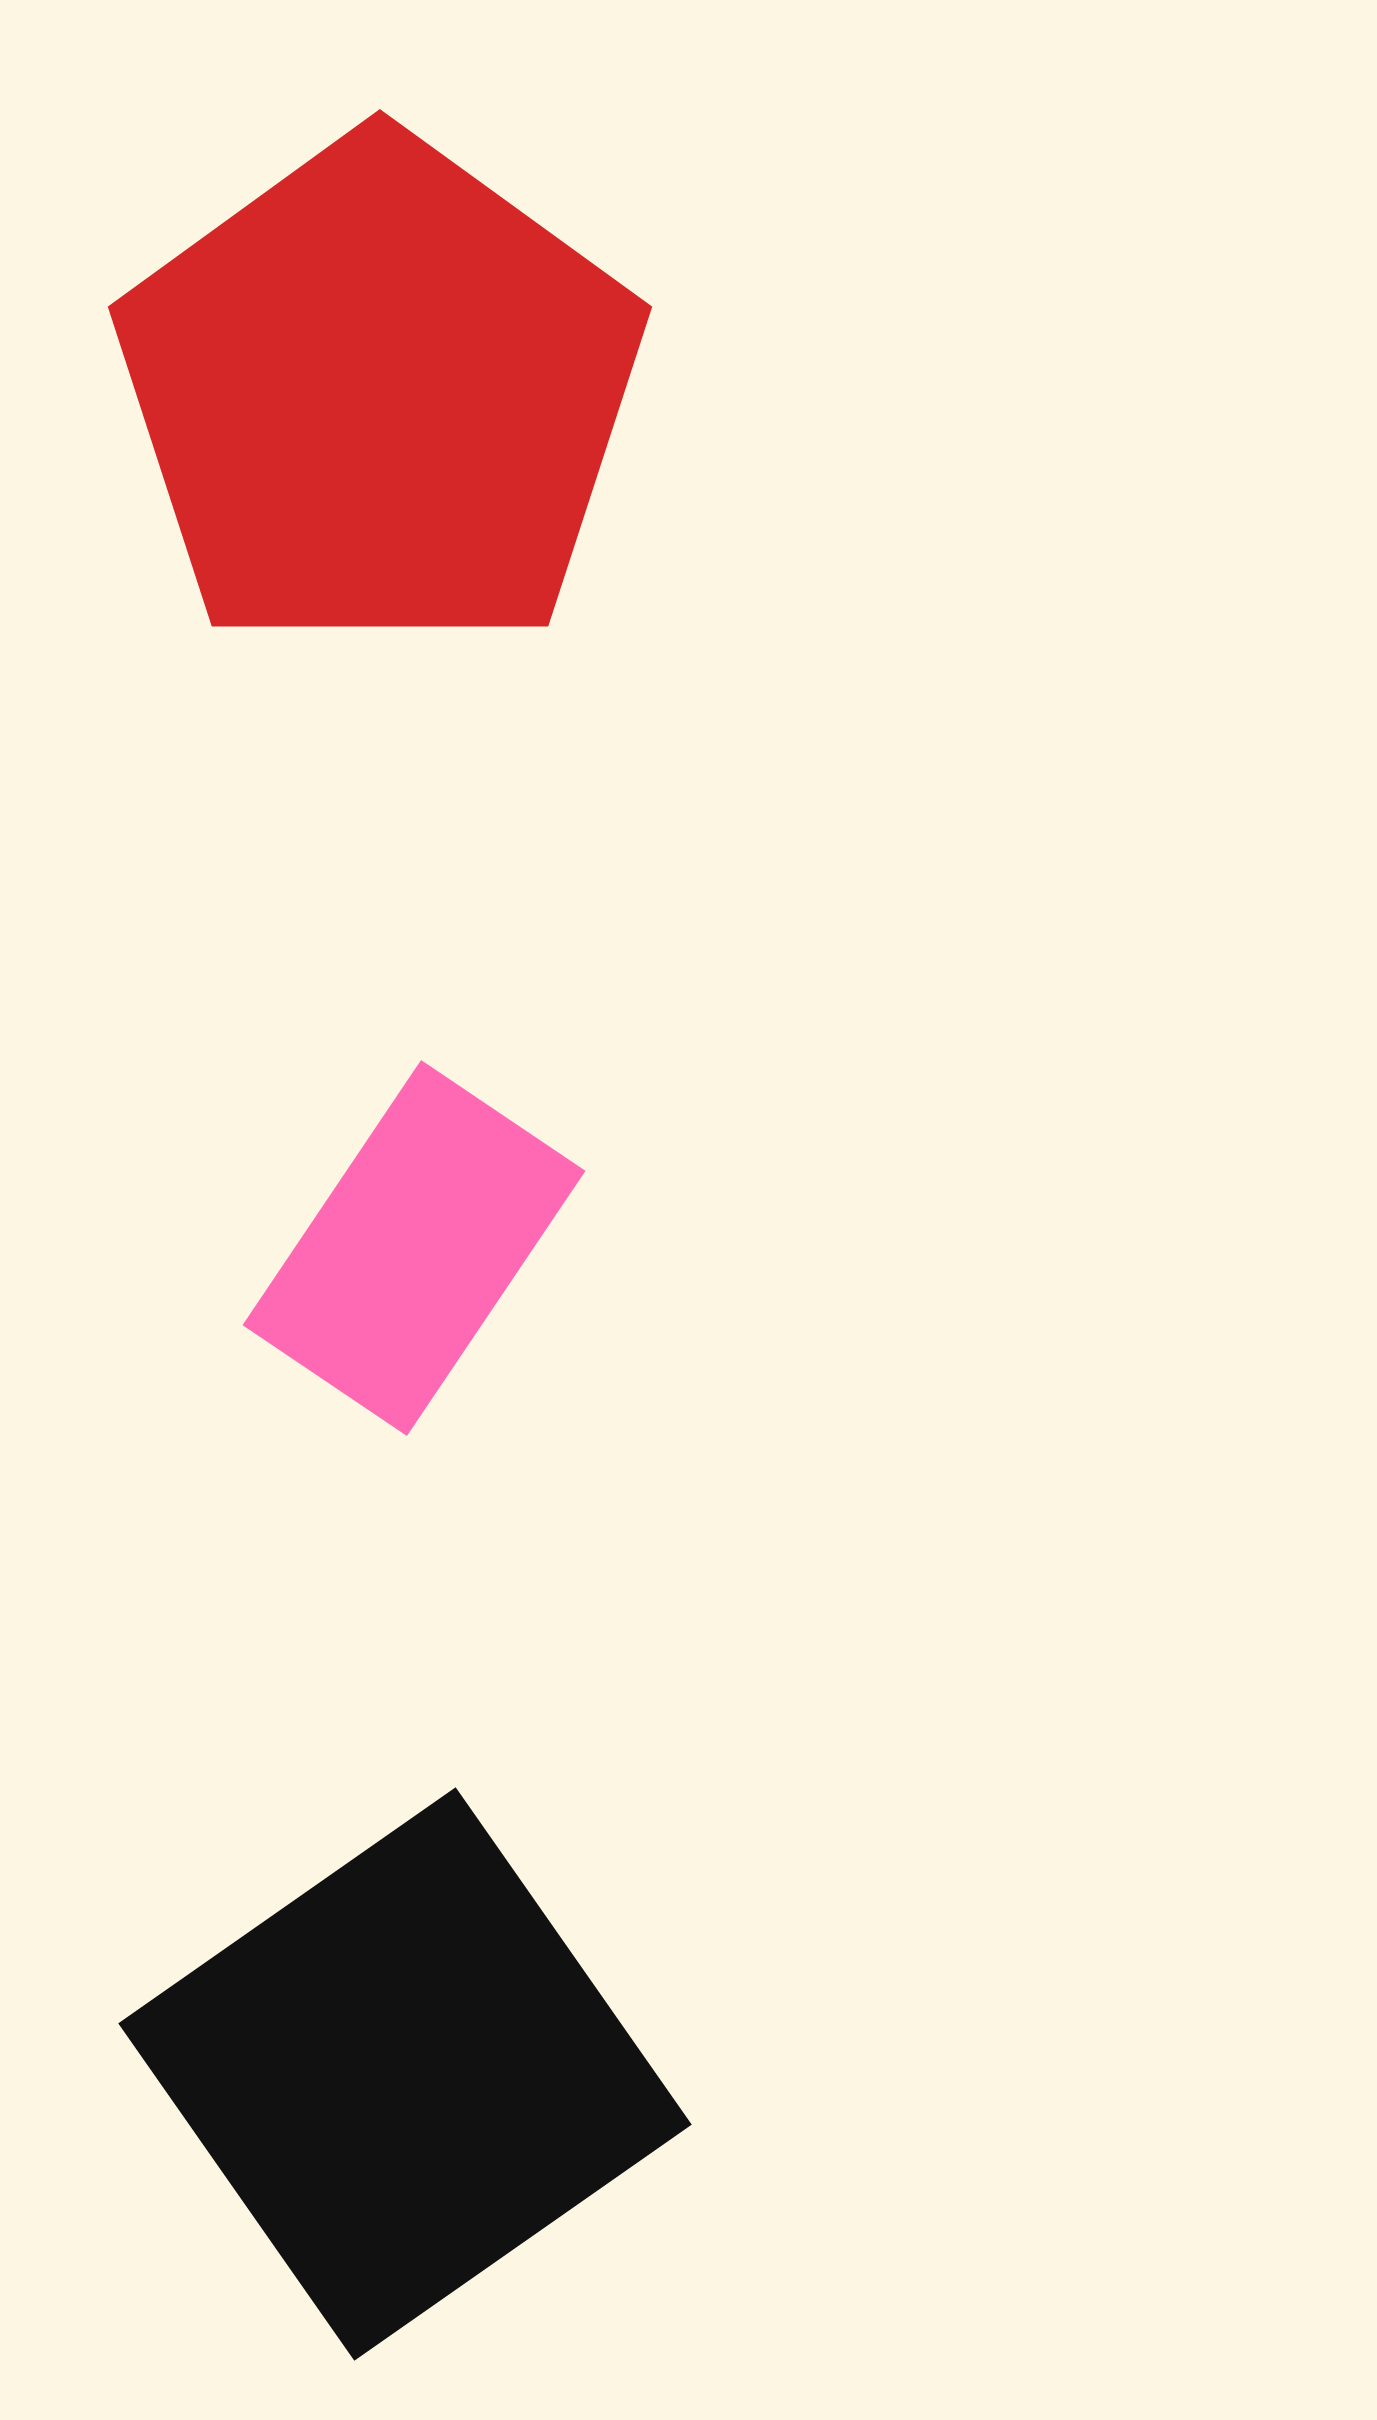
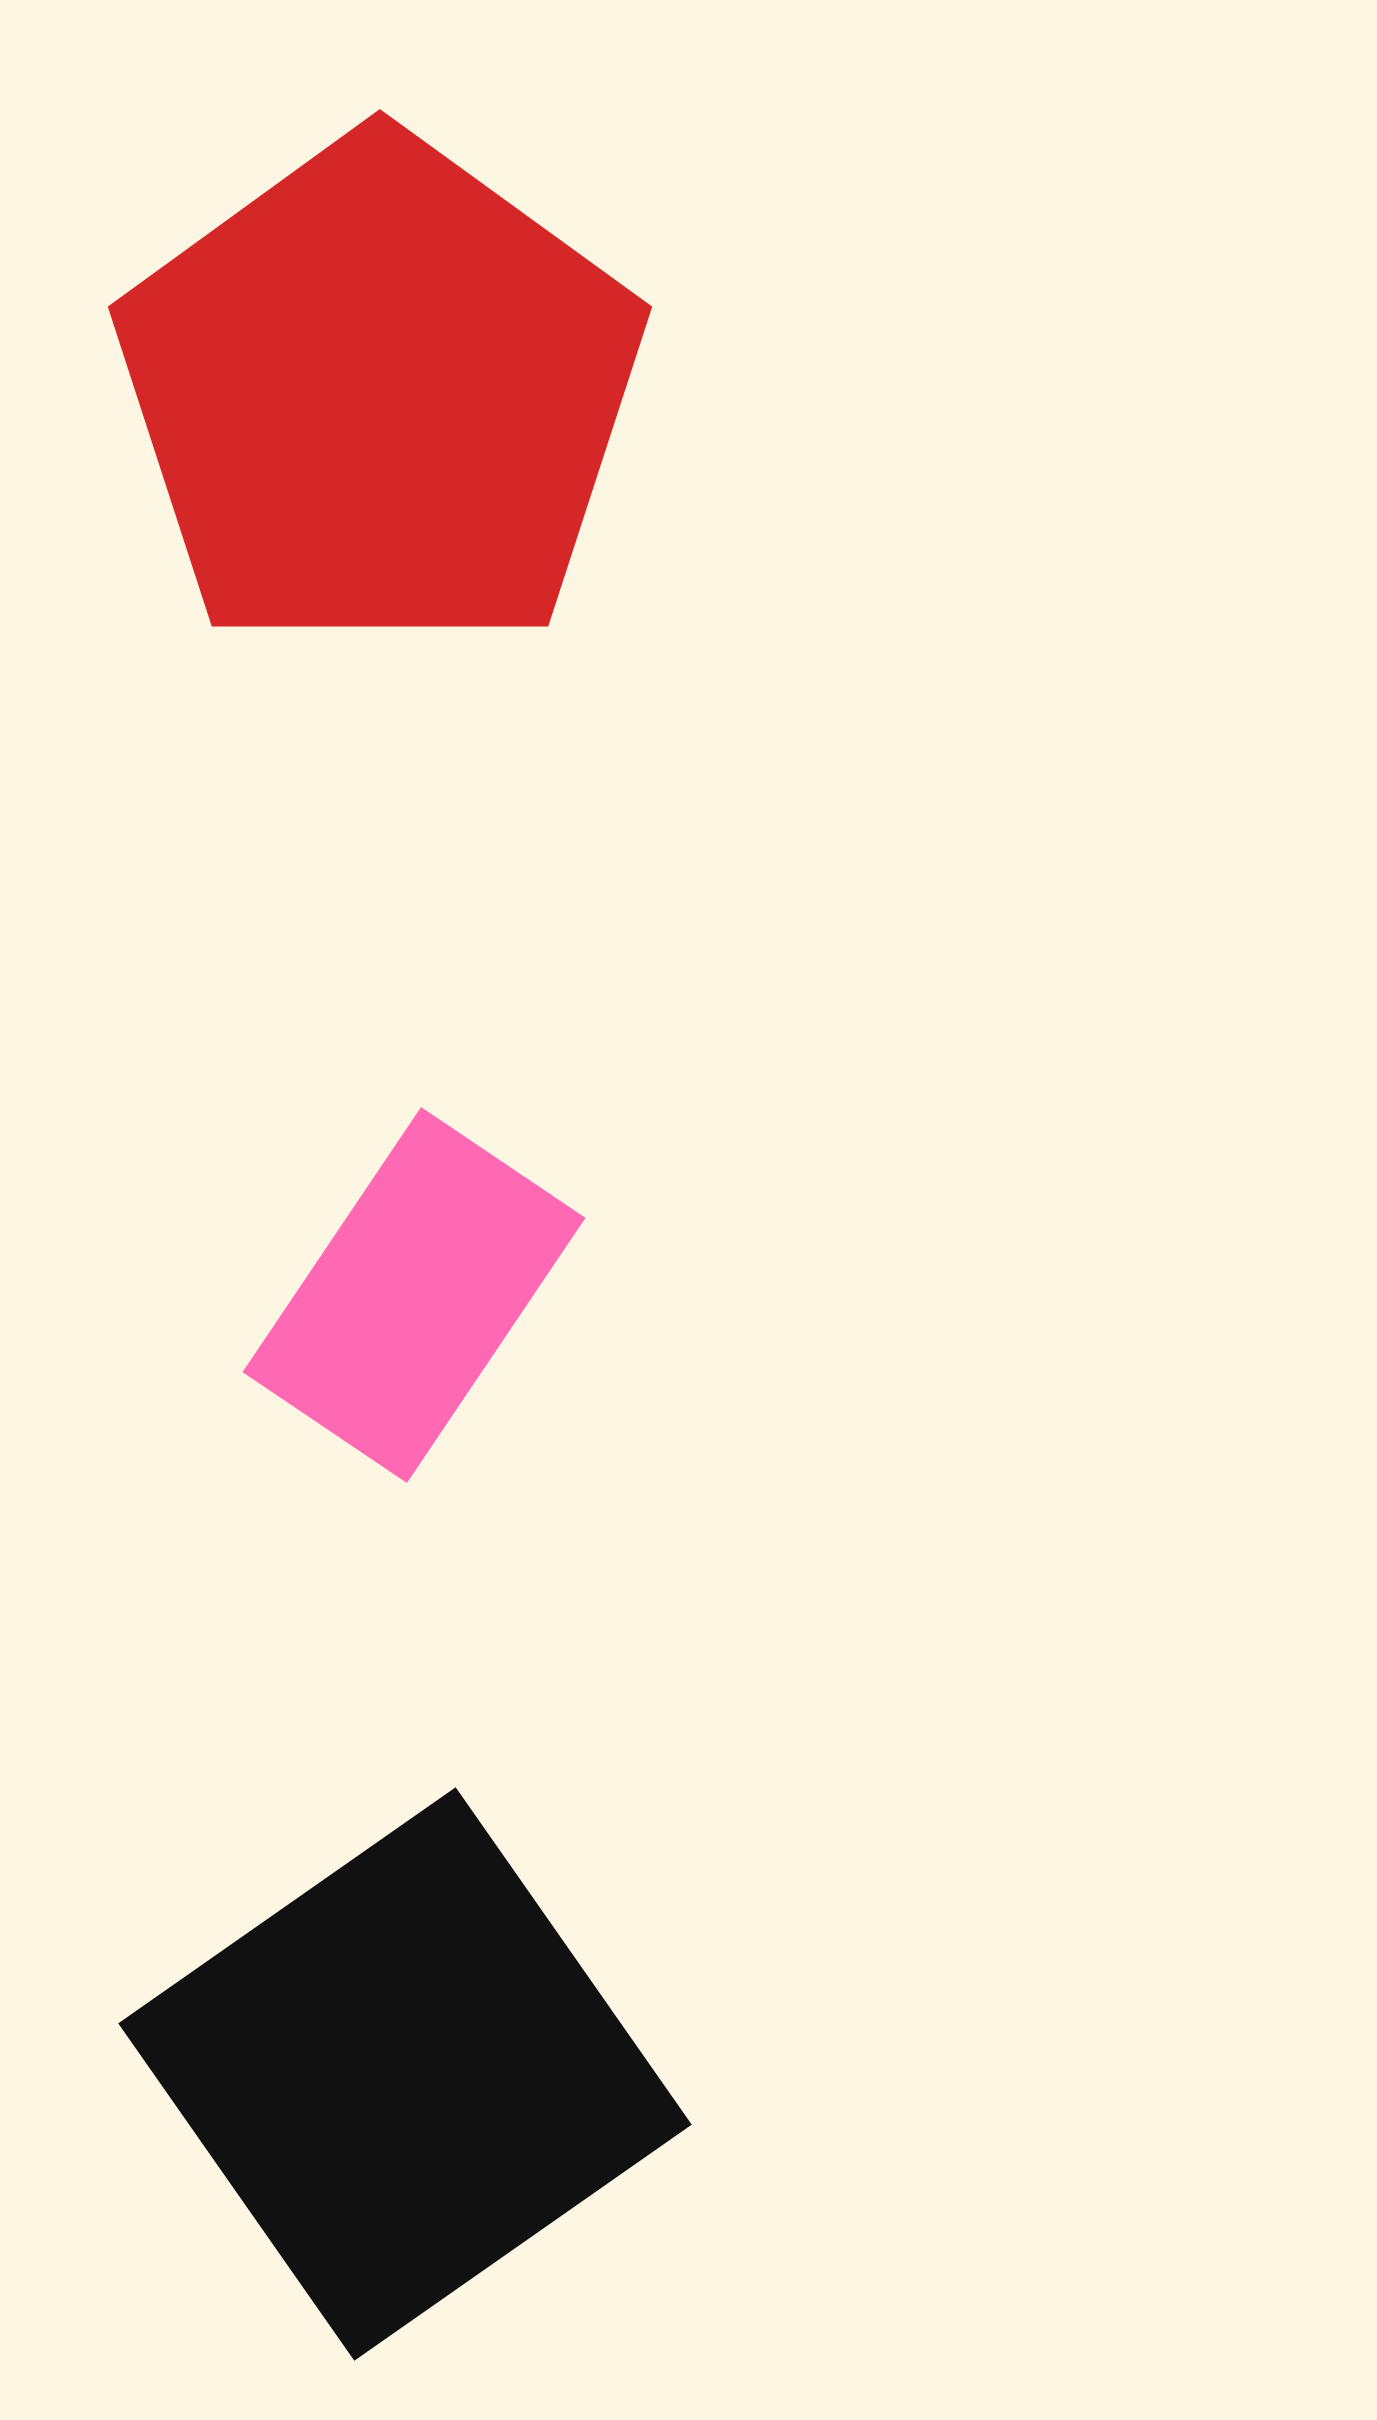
pink rectangle: moved 47 px down
